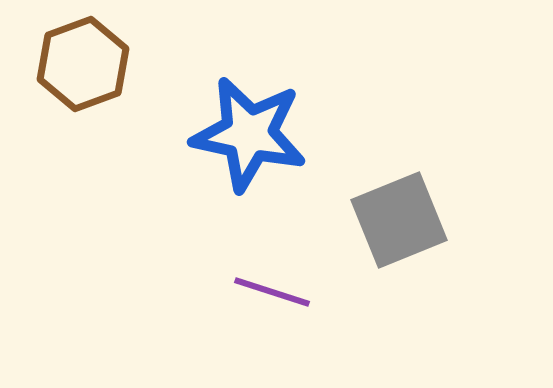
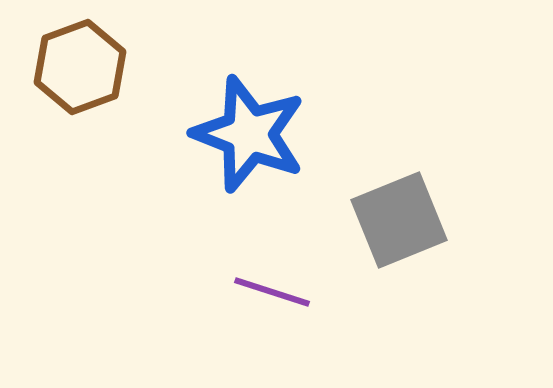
brown hexagon: moved 3 px left, 3 px down
blue star: rotated 9 degrees clockwise
